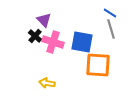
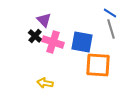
yellow arrow: moved 2 px left
